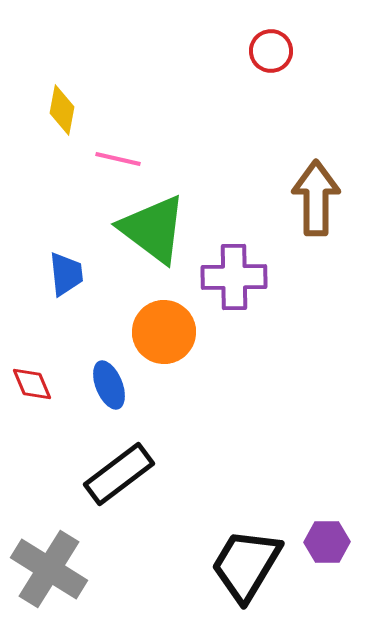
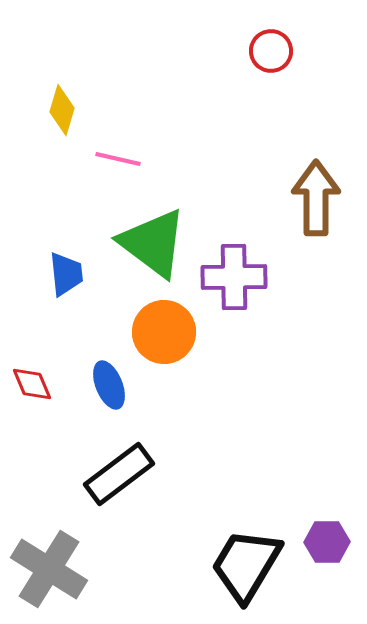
yellow diamond: rotated 6 degrees clockwise
green triangle: moved 14 px down
